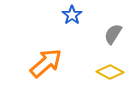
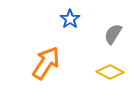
blue star: moved 2 px left, 4 px down
orange arrow: rotated 16 degrees counterclockwise
